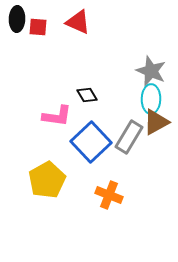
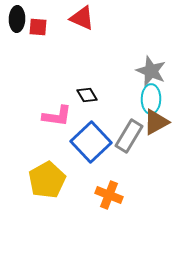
red triangle: moved 4 px right, 4 px up
gray rectangle: moved 1 px up
